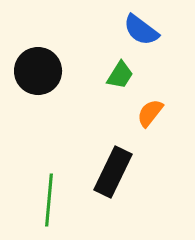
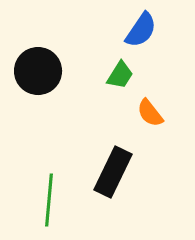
blue semicircle: rotated 93 degrees counterclockwise
orange semicircle: rotated 76 degrees counterclockwise
